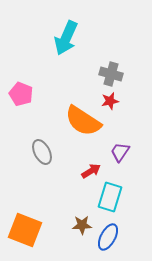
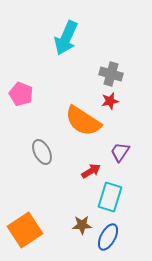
orange square: rotated 36 degrees clockwise
